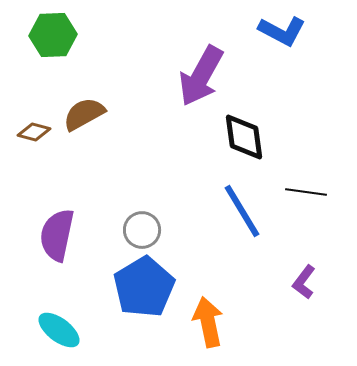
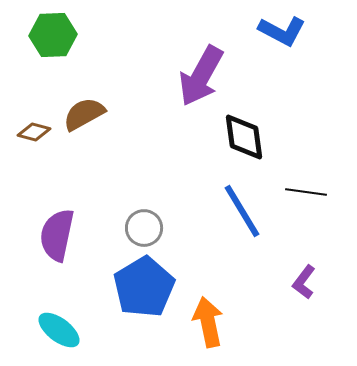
gray circle: moved 2 px right, 2 px up
